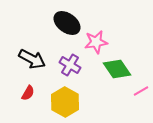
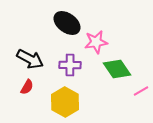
black arrow: moved 2 px left
purple cross: rotated 30 degrees counterclockwise
red semicircle: moved 1 px left, 6 px up
